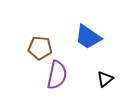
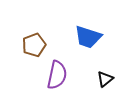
blue trapezoid: rotated 16 degrees counterclockwise
brown pentagon: moved 6 px left, 3 px up; rotated 25 degrees counterclockwise
